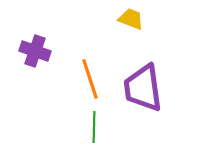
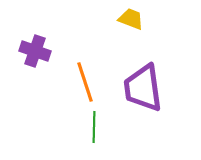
orange line: moved 5 px left, 3 px down
